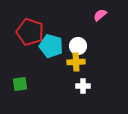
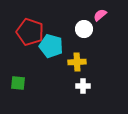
white circle: moved 6 px right, 17 px up
yellow cross: moved 1 px right
green square: moved 2 px left, 1 px up; rotated 14 degrees clockwise
